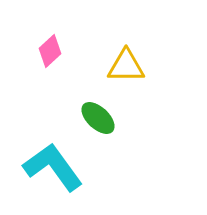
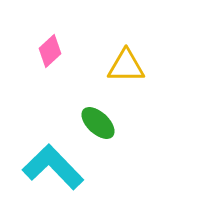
green ellipse: moved 5 px down
cyan L-shape: rotated 8 degrees counterclockwise
